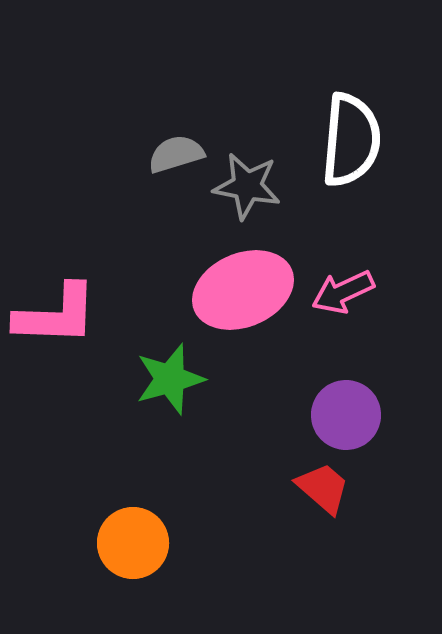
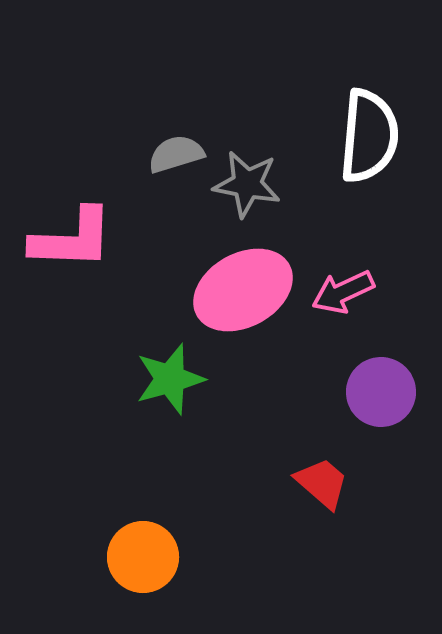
white semicircle: moved 18 px right, 4 px up
gray star: moved 2 px up
pink ellipse: rotated 6 degrees counterclockwise
pink L-shape: moved 16 px right, 76 px up
purple circle: moved 35 px right, 23 px up
red trapezoid: moved 1 px left, 5 px up
orange circle: moved 10 px right, 14 px down
